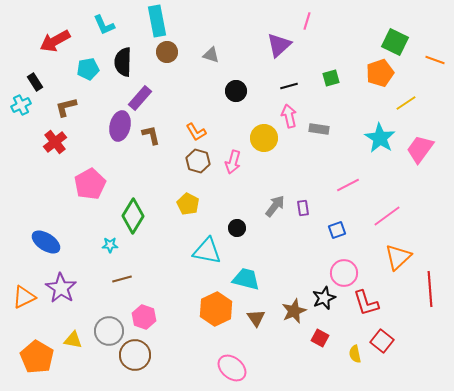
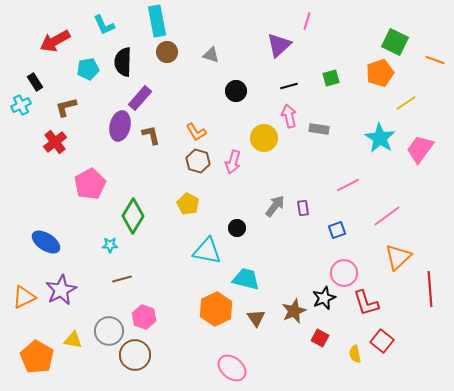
purple star at (61, 288): moved 2 px down; rotated 12 degrees clockwise
